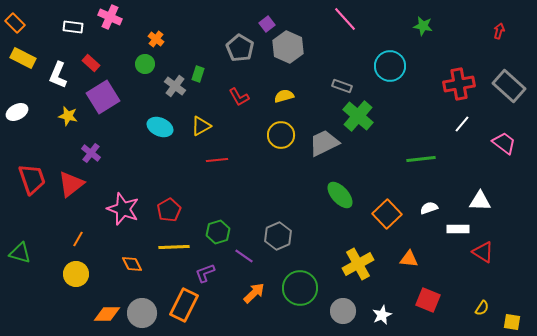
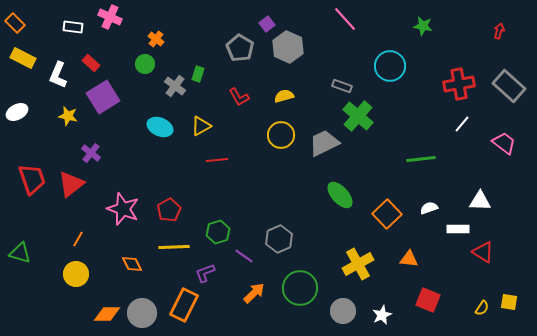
gray hexagon at (278, 236): moved 1 px right, 3 px down
yellow square at (512, 322): moved 3 px left, 20 px up
